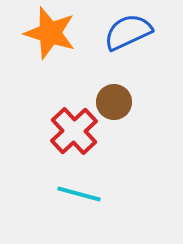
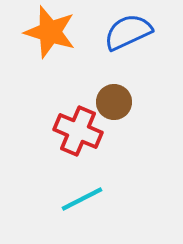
orange star: moved 1 px up
red cross: moved 4 px right; rotated 24 degrees counterclockwise
cyan line: moved 3 px right, 5 px down; rotated 42 degrees counterclockwise
